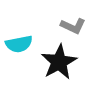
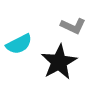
cyan semicircle: rotated 16 degrees counterclockwise
